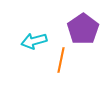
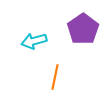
orange line: moved 6 px left, 17 px down
